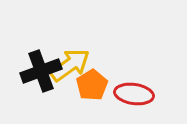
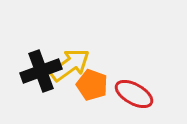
orange pentagon: rotated 20 degrees counterclockwise
red ellipse: rotated 21 degrees clockwise
